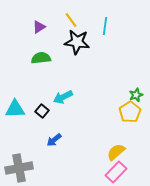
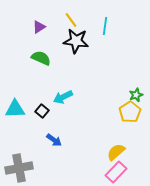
black star: moved 1 px left, 1 px up
green semicircle: rotated 30 degrees clockwise
blue arrow: rotated 105 degrees counterclockwise
